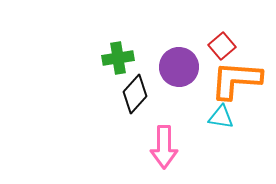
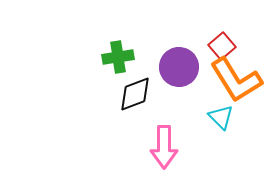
green cross: moved 1 px up
orange L-shape: rotated 126 degrees counterclockwise
black diamond: rotated 27 degrees clockwise
cyan triangle: rotated 36 degrees clockwise
